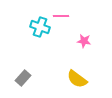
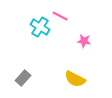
pink line: moved 1 px left; rotated 28 degrees clockwise
cyan cross: rotated 12 degrees clockwise
yellow semicircle: moved 2 px left; rotated 10 degrees counterclockwise
